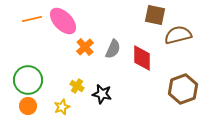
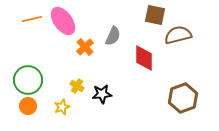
pink ellipse: rotated 8 degrees clockwise
gray semicircle: moved 13 px up
red diamond: moved 2 px right
brown hexagon: moved 9 px down
black star: rotated 18 degrees counterclockwise
